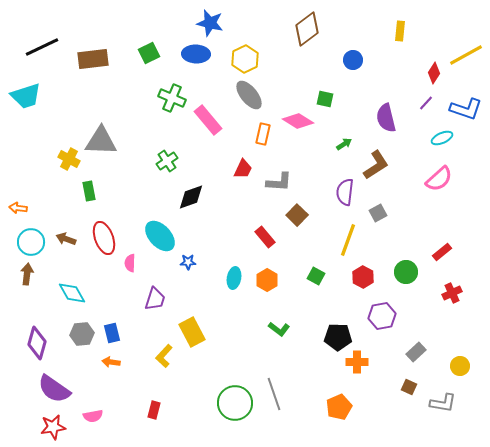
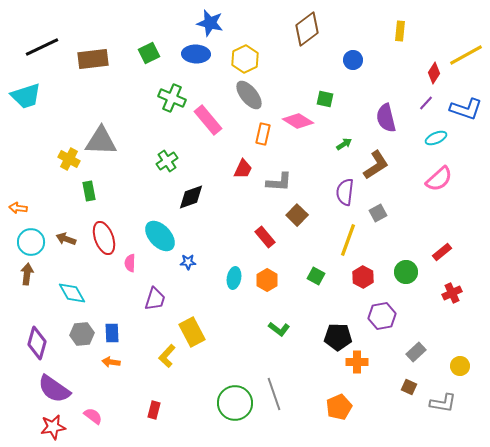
cyan ellipse at (442, 138): moved 6 px left
blue rectangle at (112, 333): rotated 12 degrees clockwise
yellow L-shape at (164, 356): moved 3 px right
pink semicircle at (93, 416): rotated 132 degrees counterclockwise
